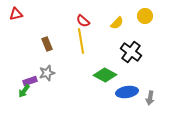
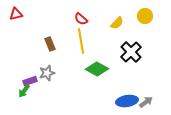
red semicircle: moved 2 px left, 2 px up
brown rectangle: moved 3 px right
black cross: rotated 10 degrees clockwise
green diamond: moved 8 px left, 6 px up
blue ellipse: moved 9 px down
gray arrow: moved 4 px left, 4 px down; rotated 136 degrees counterclockwise
